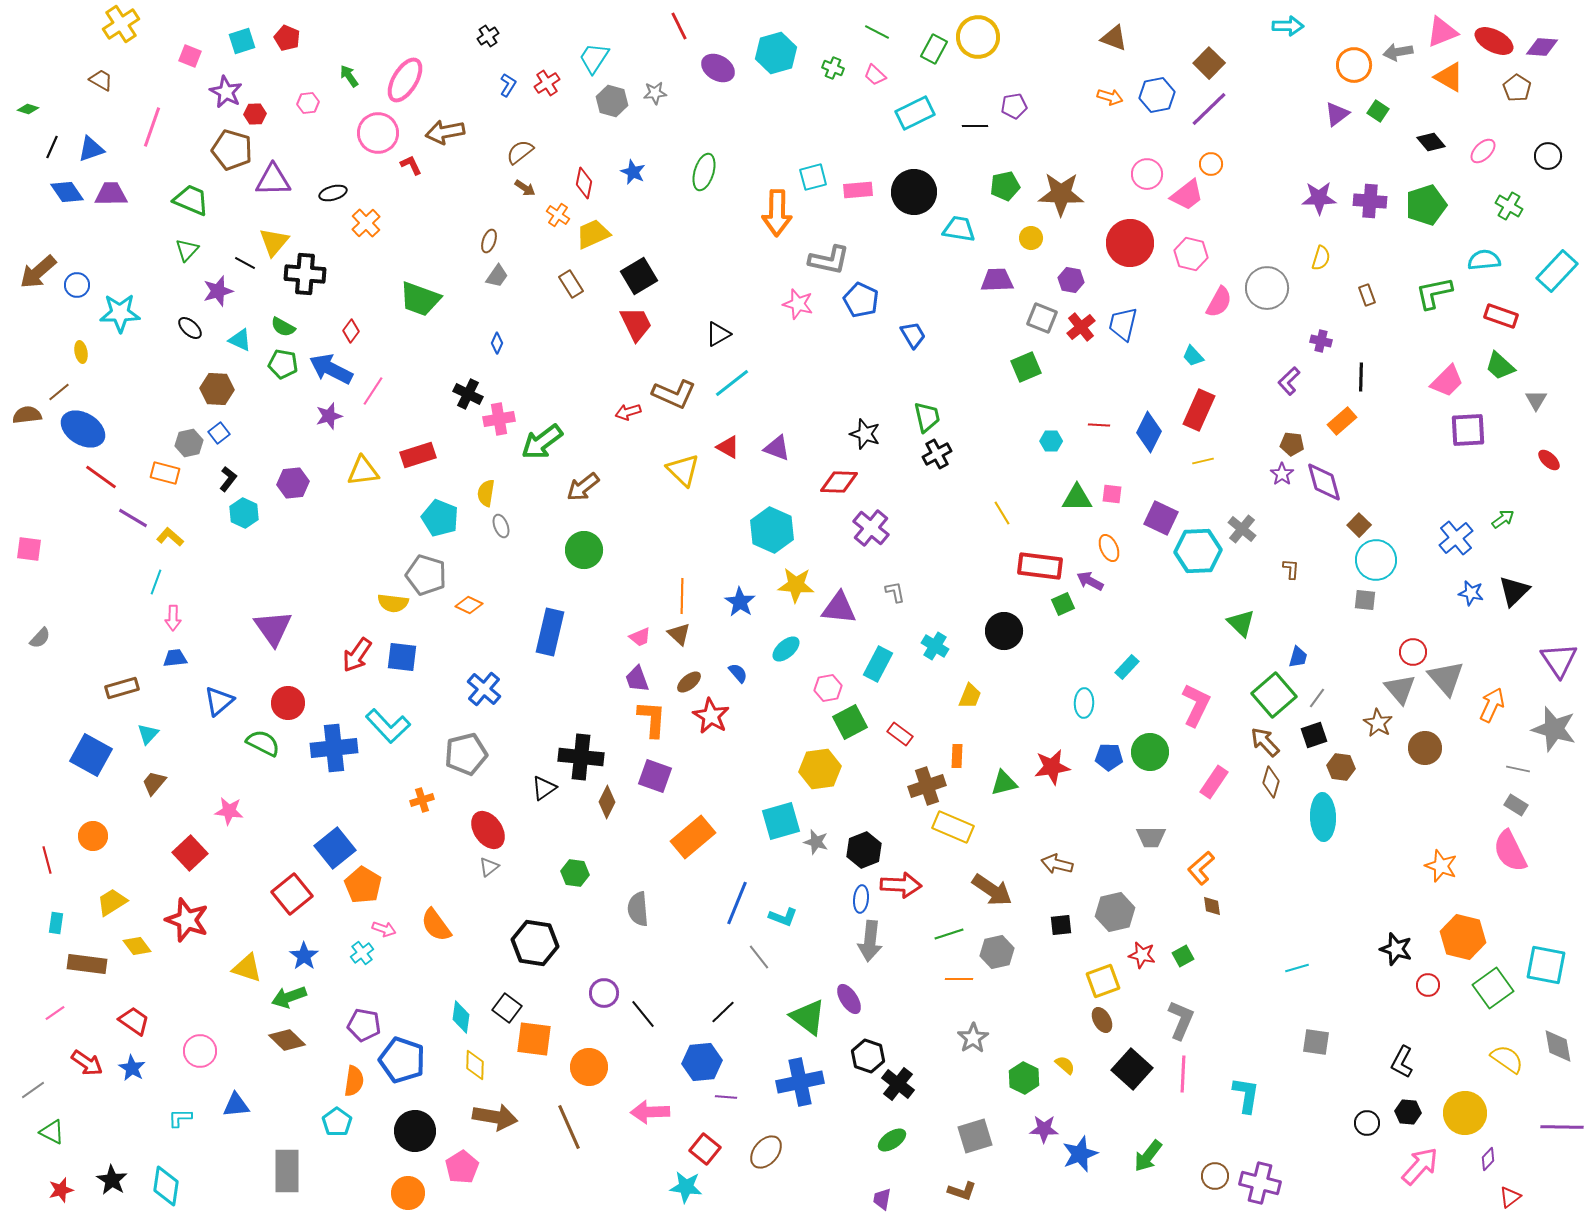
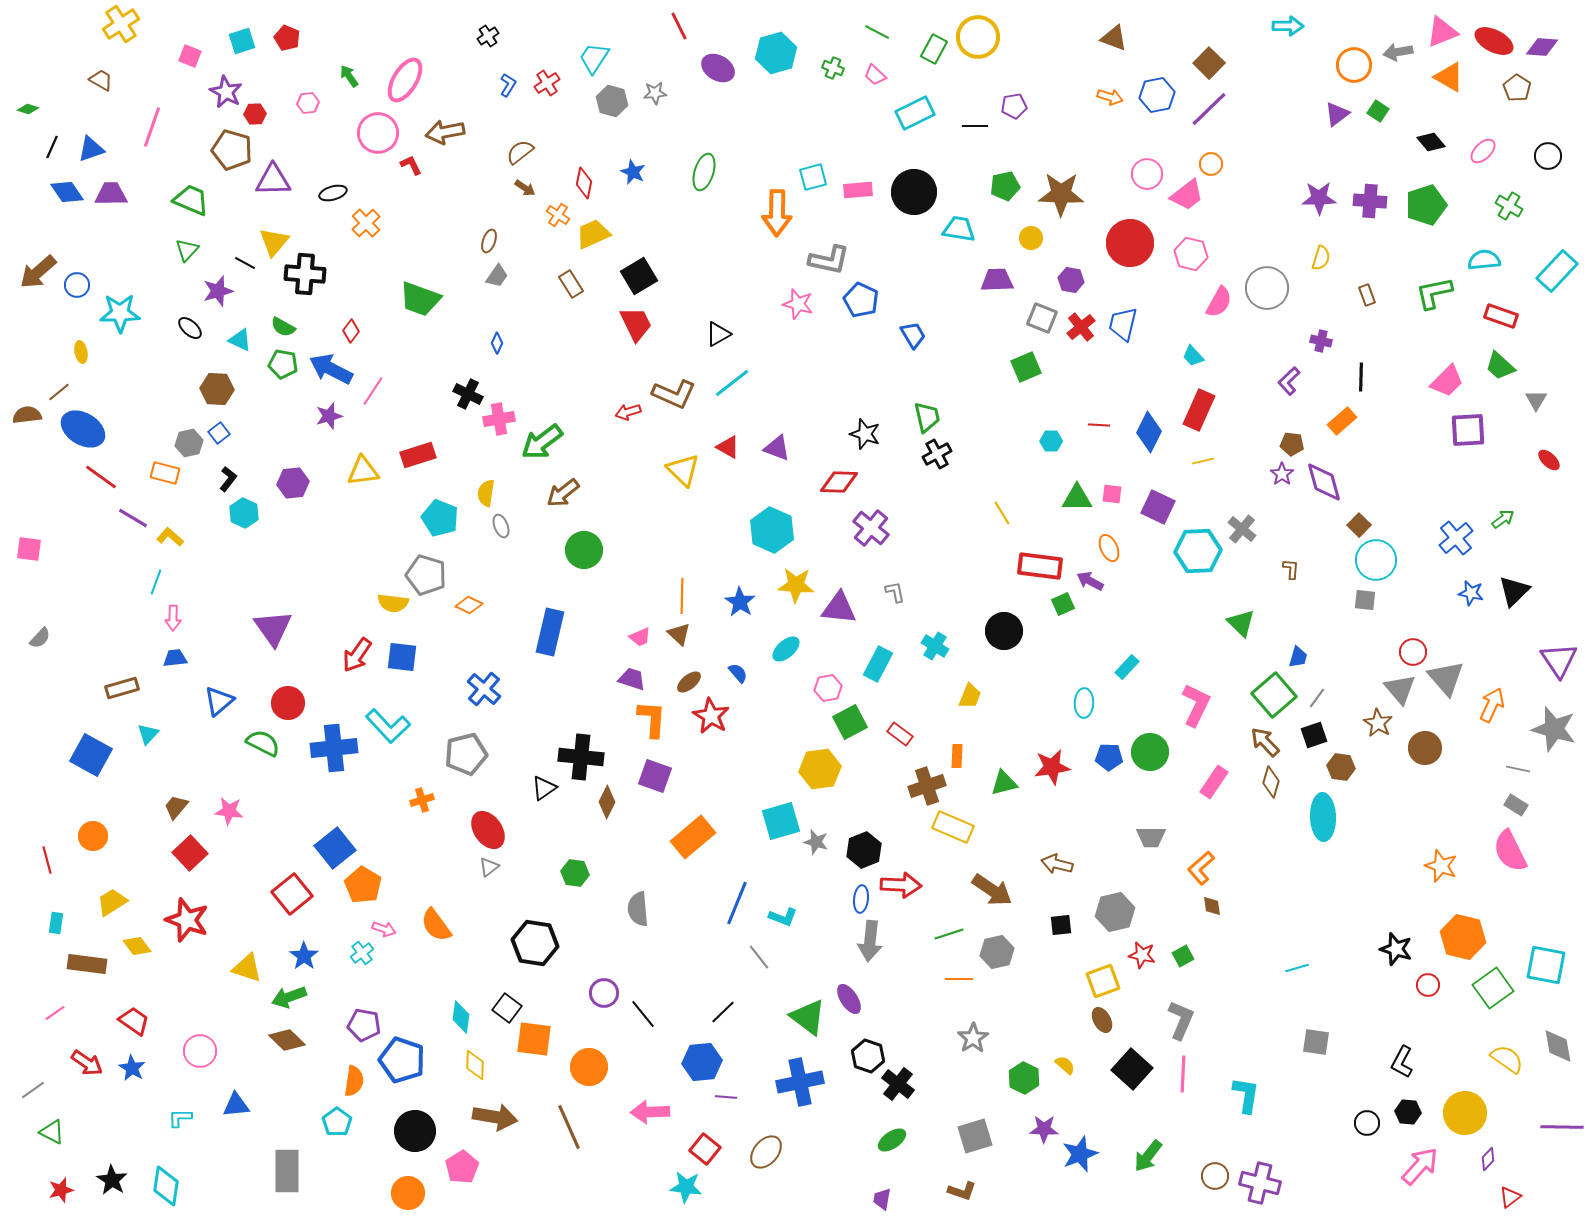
brown arrow at (583, 487): moved 20 px left, 6 px down
purple square at (1161, 518): moved 3 px left, 11 px up
purple trapezoid at (637, 679): moved 5 px left; rotated 128 degrees clockwise
brown trapezoid at (154, 783): moved 22 px right, 24 px down
